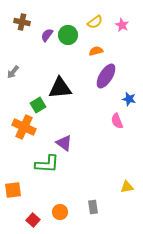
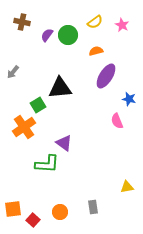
orange cross: rotated 30 degrees clockwise
orange square: moved 19 px down
